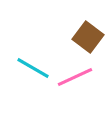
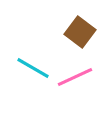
brown square: moved 8 px left, 5 px up
